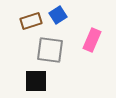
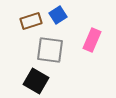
black square: rotated 30 degrees clockwise
